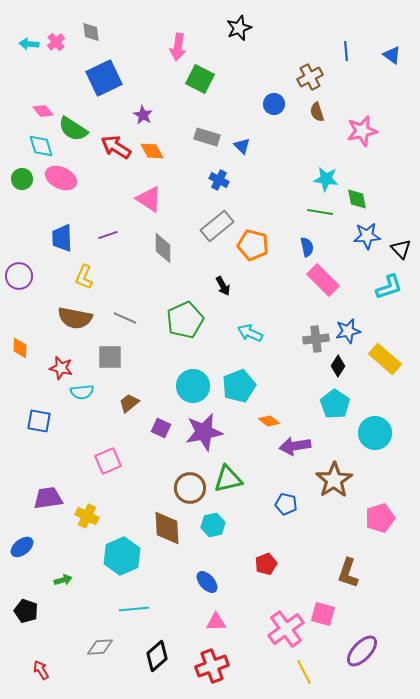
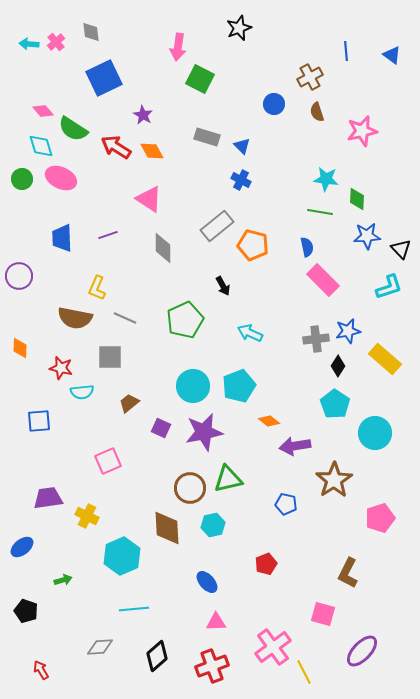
blue cross at (219, 180): moved 22 px right
green diamond at (357, 199): rotated 15 degrees clockwise
yellow L-shape at (84, 277): moved 13 px right, 11 px down
blue square at (39, 421): rotated 15 degrees counterclockwise
brown L-shape at (348, 573): rotated 8 degrees clockwise
pink cross at (286, 629): moved 13 px left, 18 px down
